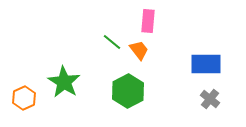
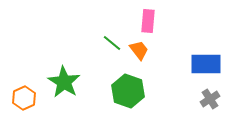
green line: moved 1 px down
green hexagon: rotated 12 degrees counterclockwise
gray cross: rotated 18 degrees clockwise
